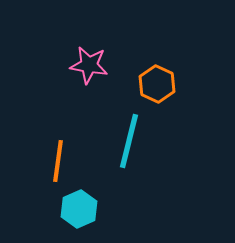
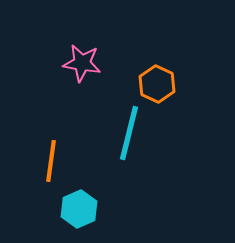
pink star: moved 7 px left, 2 px up
cyan line: moved 8 px up
orange line: moved 7 px left
